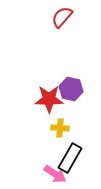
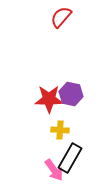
red semicircle: moved 1 px left
purple hexagon: moved 5 px down
yellow cross: moved 2 px down
pink arrow: moved 1 px left, 4 px up; rotated 20 degrees clockwise
